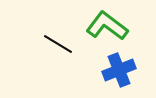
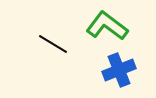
black line: moved 5 px left
